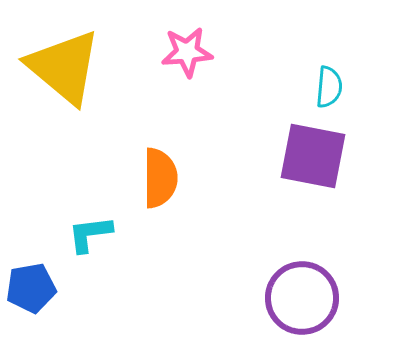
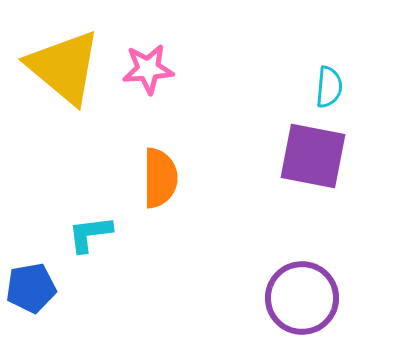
pink star: moved 39 px left, 17 px down
